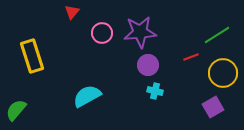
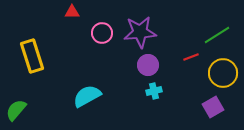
red triangle: rotated 49 degrees clockwise
cyan cross: moved 1 px left; rotated 28 degrees counterclockwise
